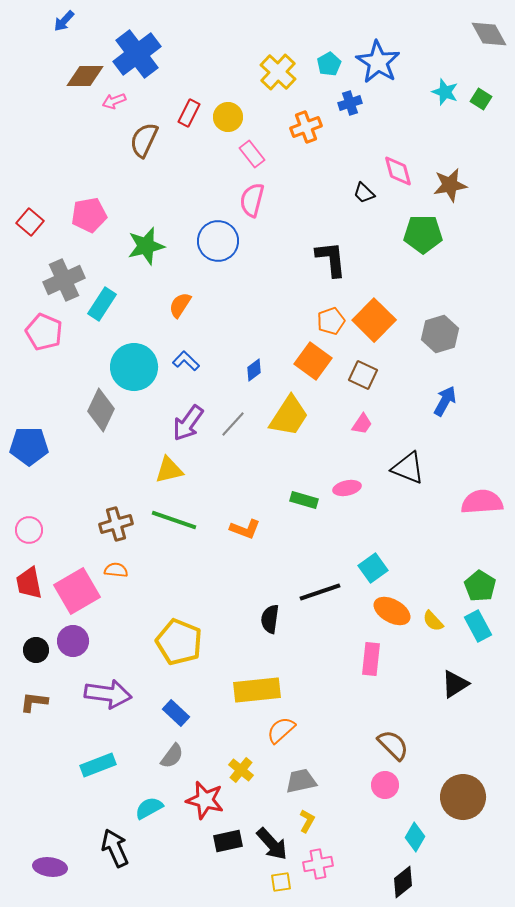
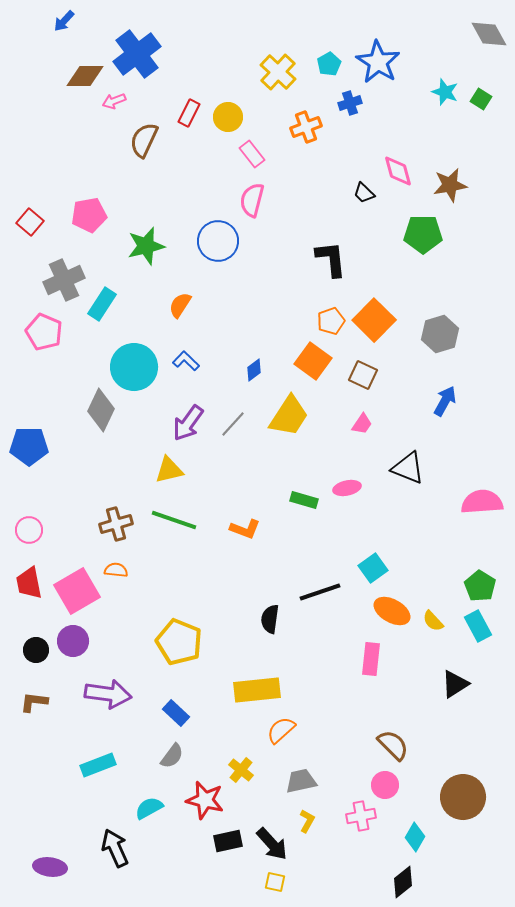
pink cross at (318, 864): moved 43 px right, 48 px up
yellow square at (281, 882): moved 6 px left; rotated 20 degrees clockwise
